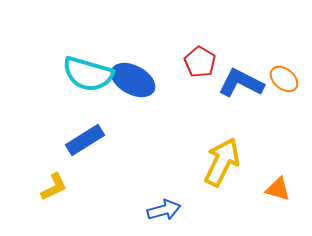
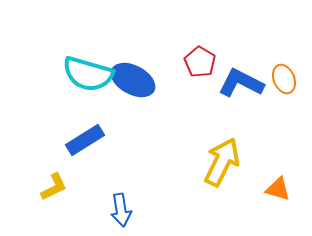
orange ellipse: rotated 28 degrees clockwise
blue arrow: moved 43 px left; rotated 96 degrees clockwise
